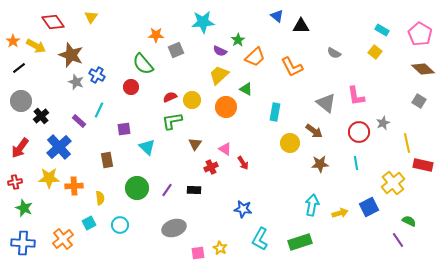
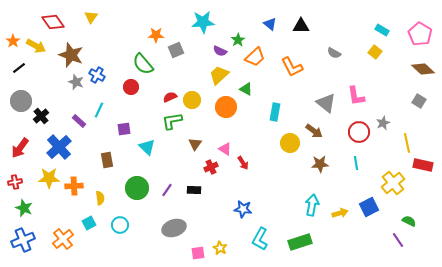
blue triangle at (277, 16): moved 7 px left, 8 px down
blue cross at (23, 243): moved 3 px up; rotated 25 degrees counterclockwise
